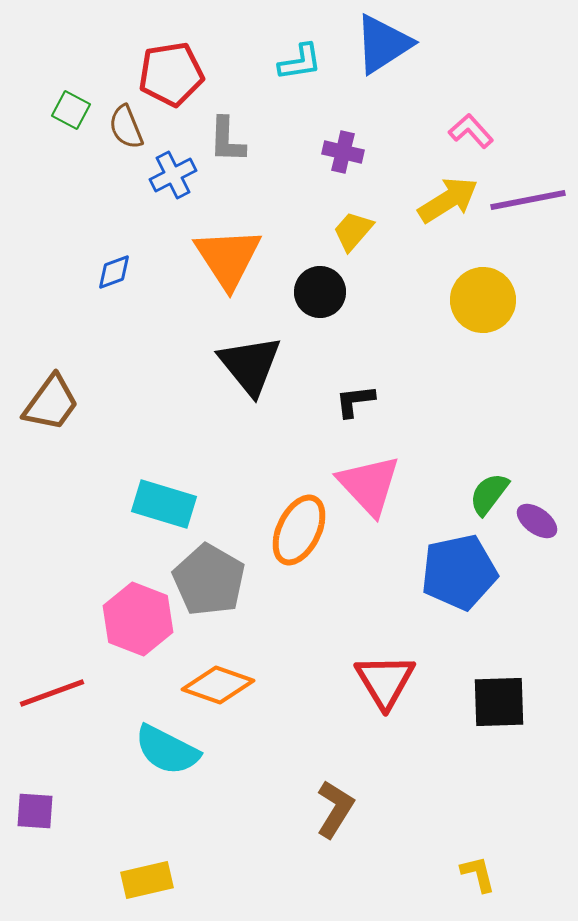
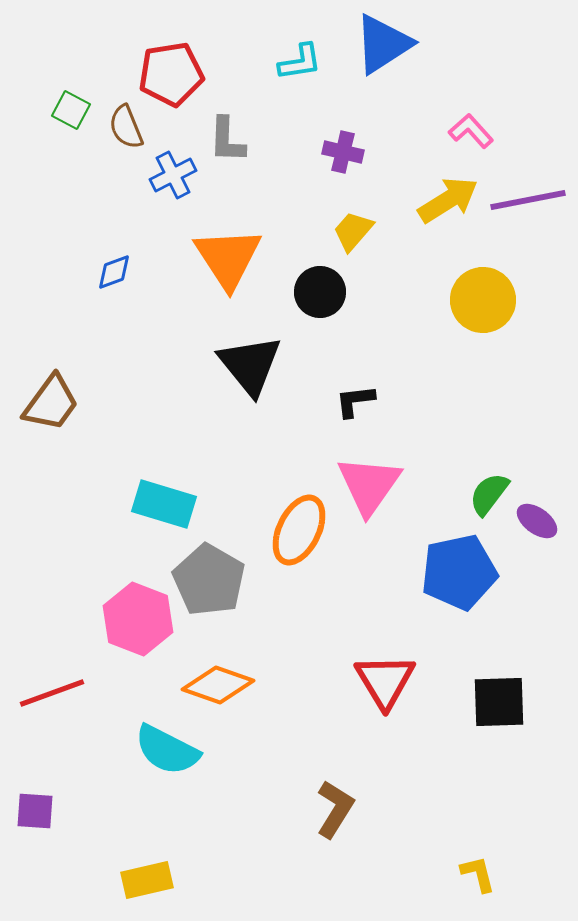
pink triangle: rotated 18 degrees clockwise
